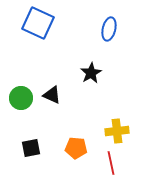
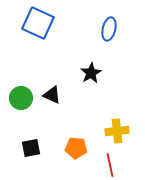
red line: moved 1 px left, 2 px down
